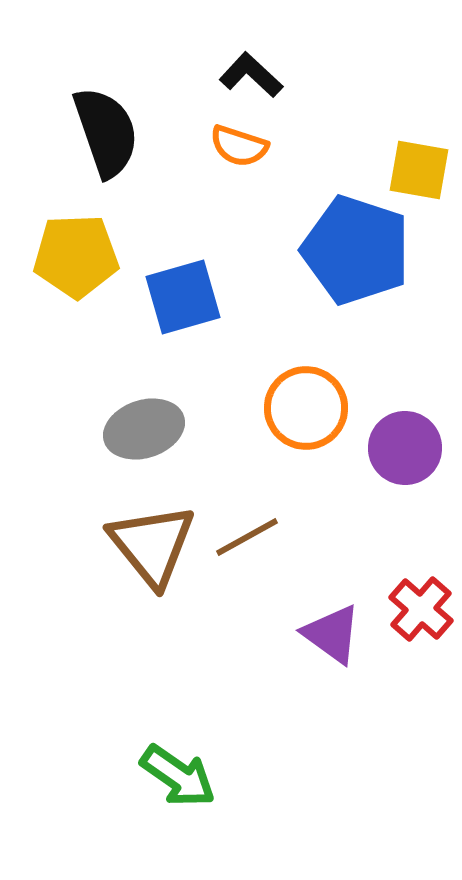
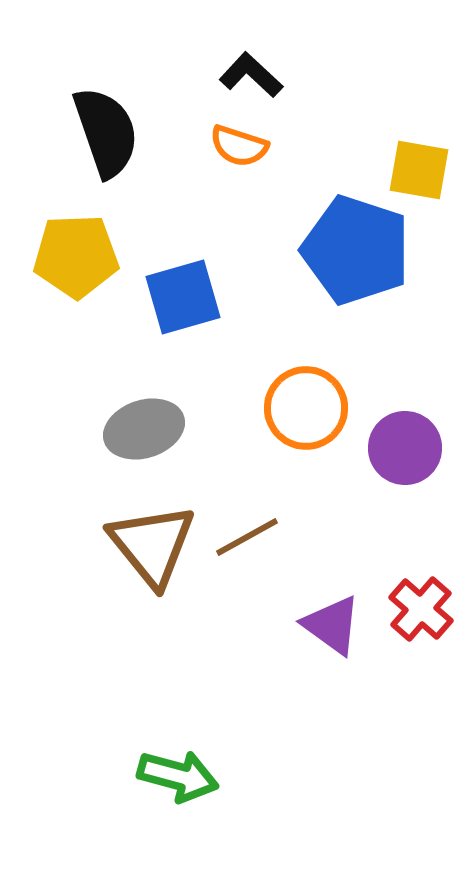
purple triangle: moved 9 px up
green arrow: rotated 20 degrees counterclockwise
